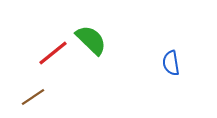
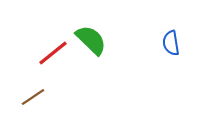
blue semicircle: moved 20 px up
